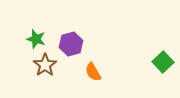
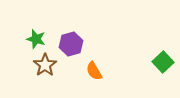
orange semicircle: moved 1 px right, 1 px up
